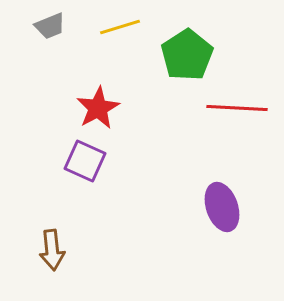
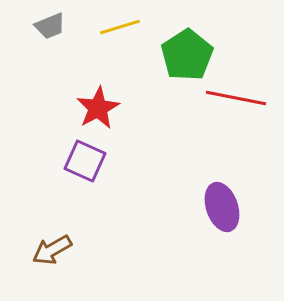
red line: moved 1 px left, 10 px up; rotated 8 degrees clockwise
brown arrow: rotated 66 degrees clockwise
